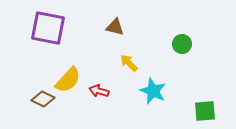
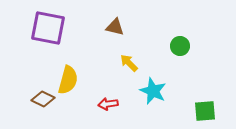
green circle: moved 2 px left, 2 px down
yellow semicircle: rotated 28 degrees counterclockwise
red arrow: moved 9 px right, 13 px down; rotated 24 degrees counterclockwise
